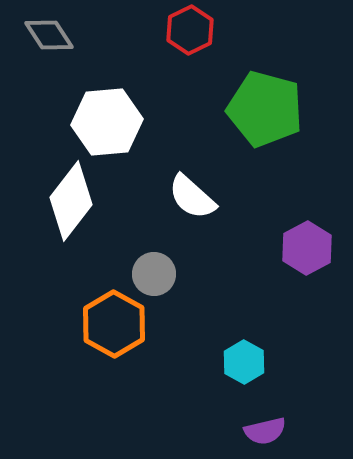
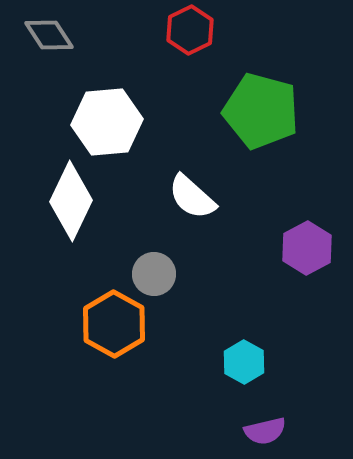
green pentagon: moved 4 px left, 2 px down
white diamond: rotated 12 degrees counterclockwise
